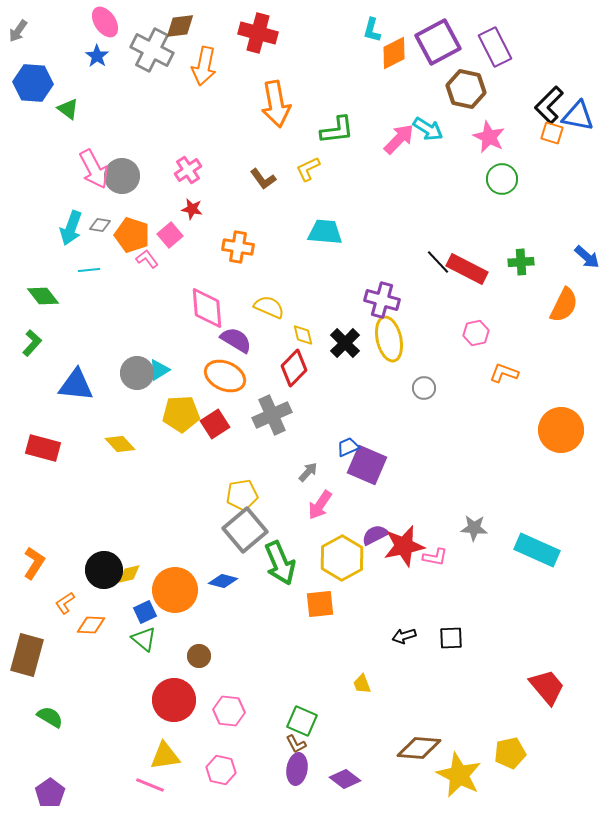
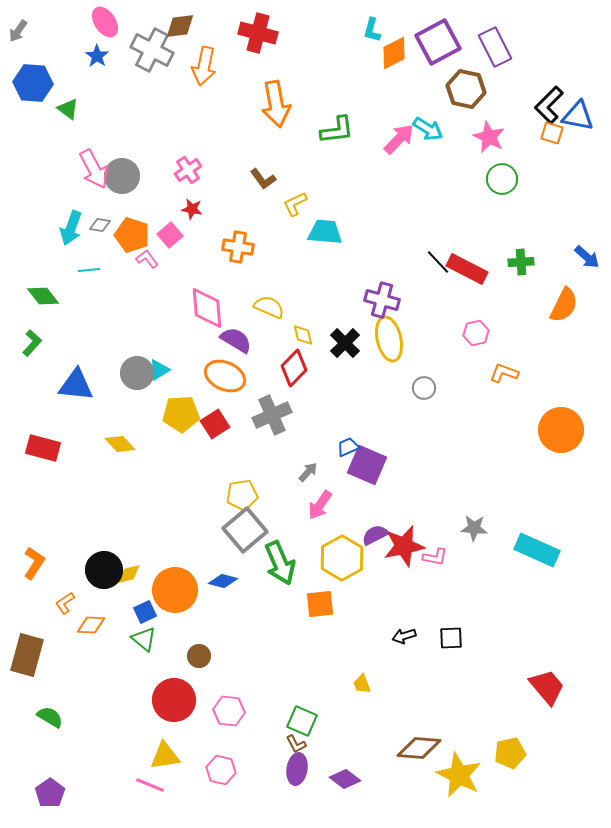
yellow L-shape at (308, 169): moved 13 px left, 35 px down
